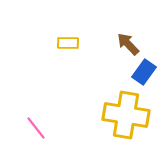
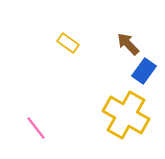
yellow rectangle: rotated 35 degrees clockwise
blue rectangle: moved 1 px up
yellow cross: rotated 21 degrees clockwise
